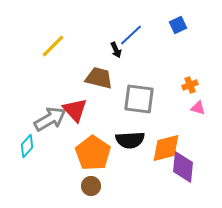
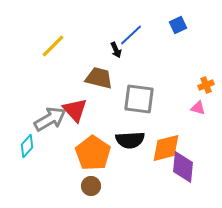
orange cross: moved 16 px right
